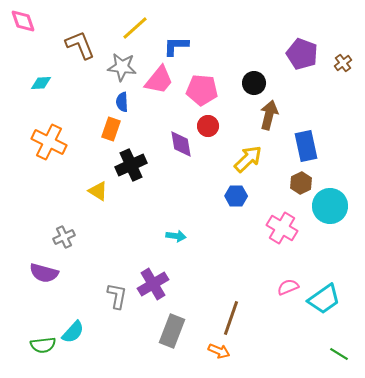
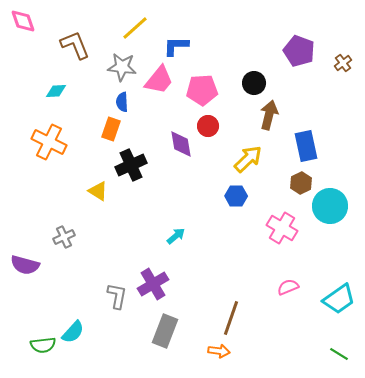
brown L-shape: moved 5 px left
purple pentagon: moved 3 px left, 3 px up
cyan diamond: moved 15 px right, 8 px down
pink pentagon: rotated 8 degrees counterclockwise
cyan arrow: rotated 48 degrees counterclockwise
purple semicircle: moved 19 px left, 8 px up
cyan trapezoid: moved 15 px right
gray rectangle: moved 7 px left
orange arrow: rotated 15 degrees counterclockwise
